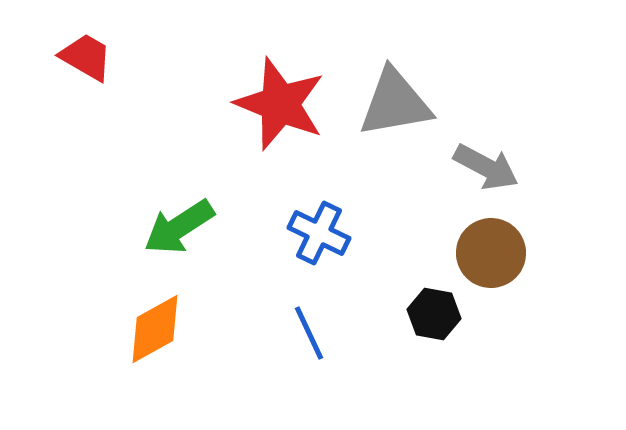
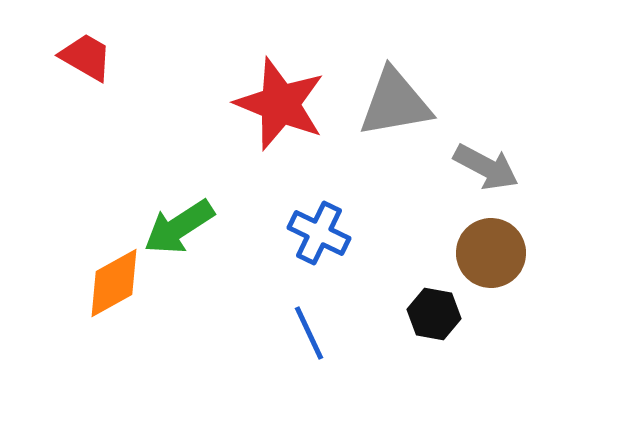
orange diamond: moved 41 px left, 46 px up
